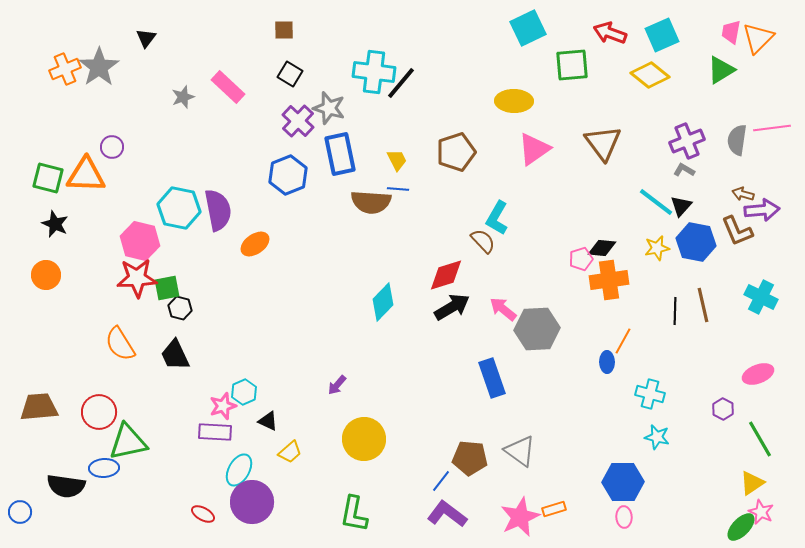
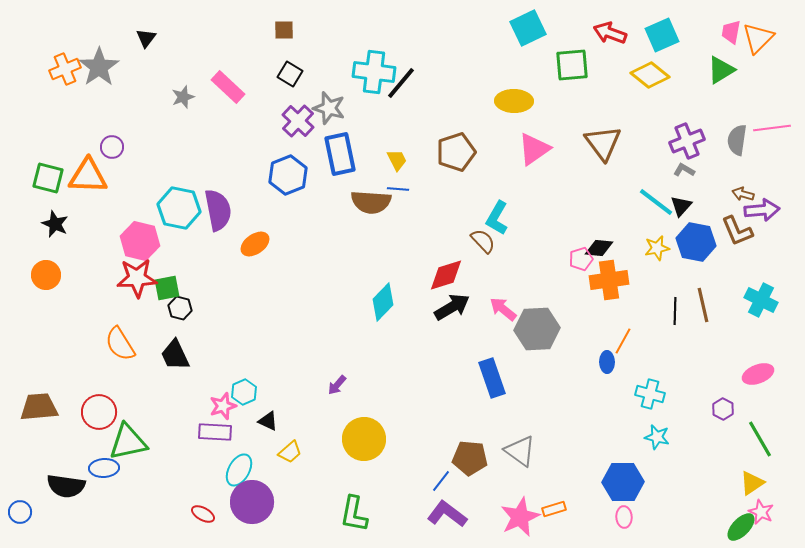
orange triangle at (86, 175): moved 2 px right, 1 px down
black diamond at (602, 248): moved 3 px left
cyan cross at (761, 297): moved 3 px down
